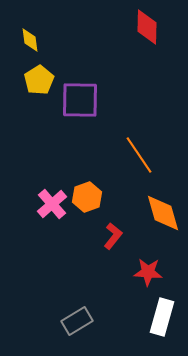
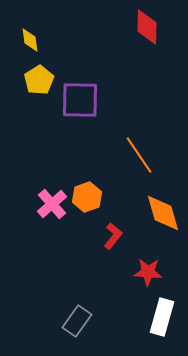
gray rectangle: rotated 24 degrees counterclockwise
